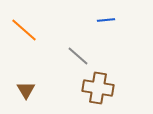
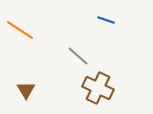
blue line: rotated 24 degrees clockwise
orange line: moved 4 px left; rotated 8 degrees counterclockwise
brown cross: rotated 16 degrees clockwise
